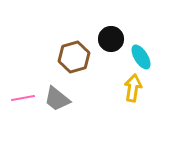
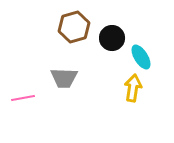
black circle: moved 1 px right, 1 px up
brown hexagon: moved 30 px up
gray trapezoid: moved 7 px right, 21 px up; rotated 36 degrees counterclockwise
